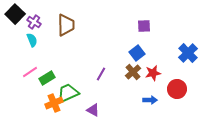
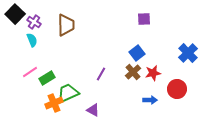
purple square: moved 7 px up
